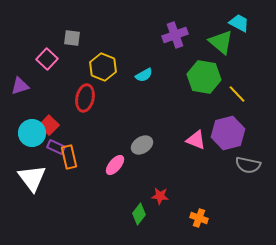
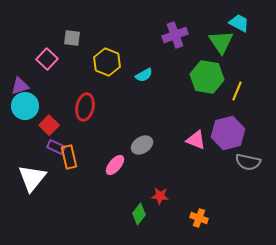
green triangle: rotated 16 degrees clockwise
yellow hexagon: moved 4 px right, 5 px up
green hexagon: moved 3 px right
yellow line: moved 3 px up; rotated 66 degrees clockwise
red ellipse: moved 9 px down
cyan circle: moved 7 px left, 27 px up
gray semicircle: moved 3 px up
white triangle: rotated 16 degrees clockwise
